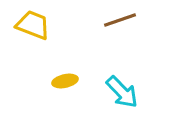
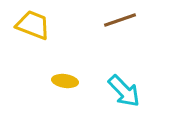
yellow ellipse: rotated 20 degrees clockwise
cyan arrow: moved 2 px right, 1 px up
